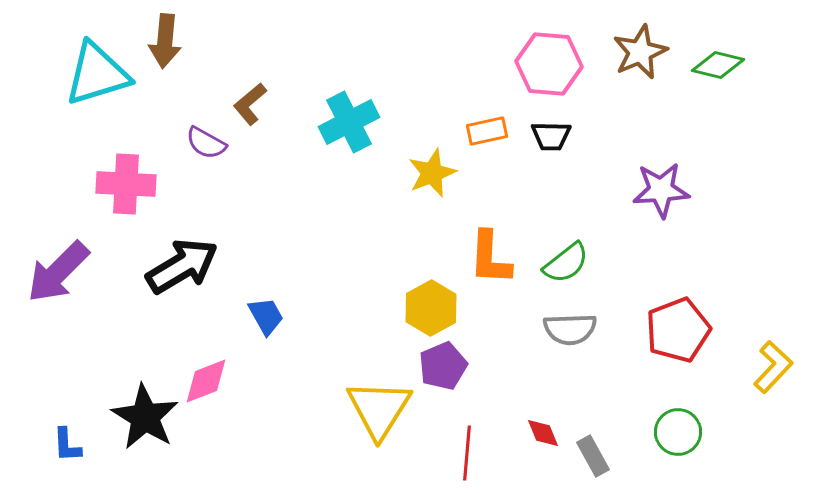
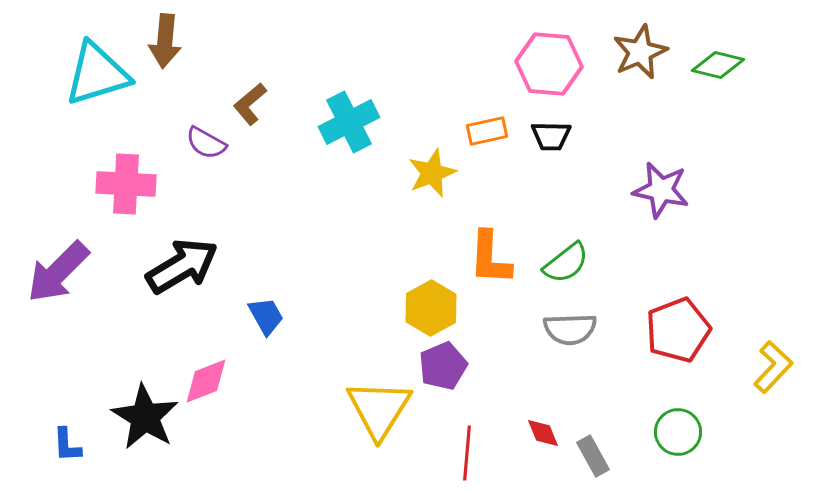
purple star: rotated 16 degrees clockwise
